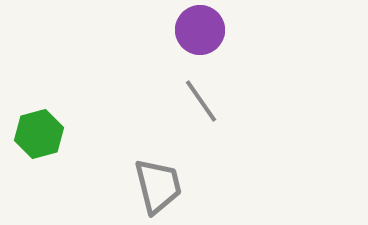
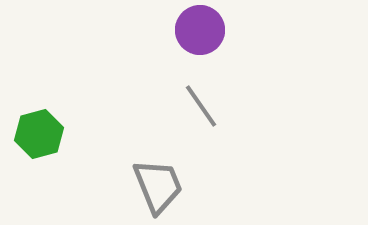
gray line: moved 5 px down
gray trapezoid: rotated 8 degrees counterclockwise
